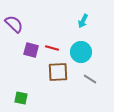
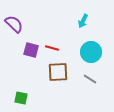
cyan circle: moved 10 px right
